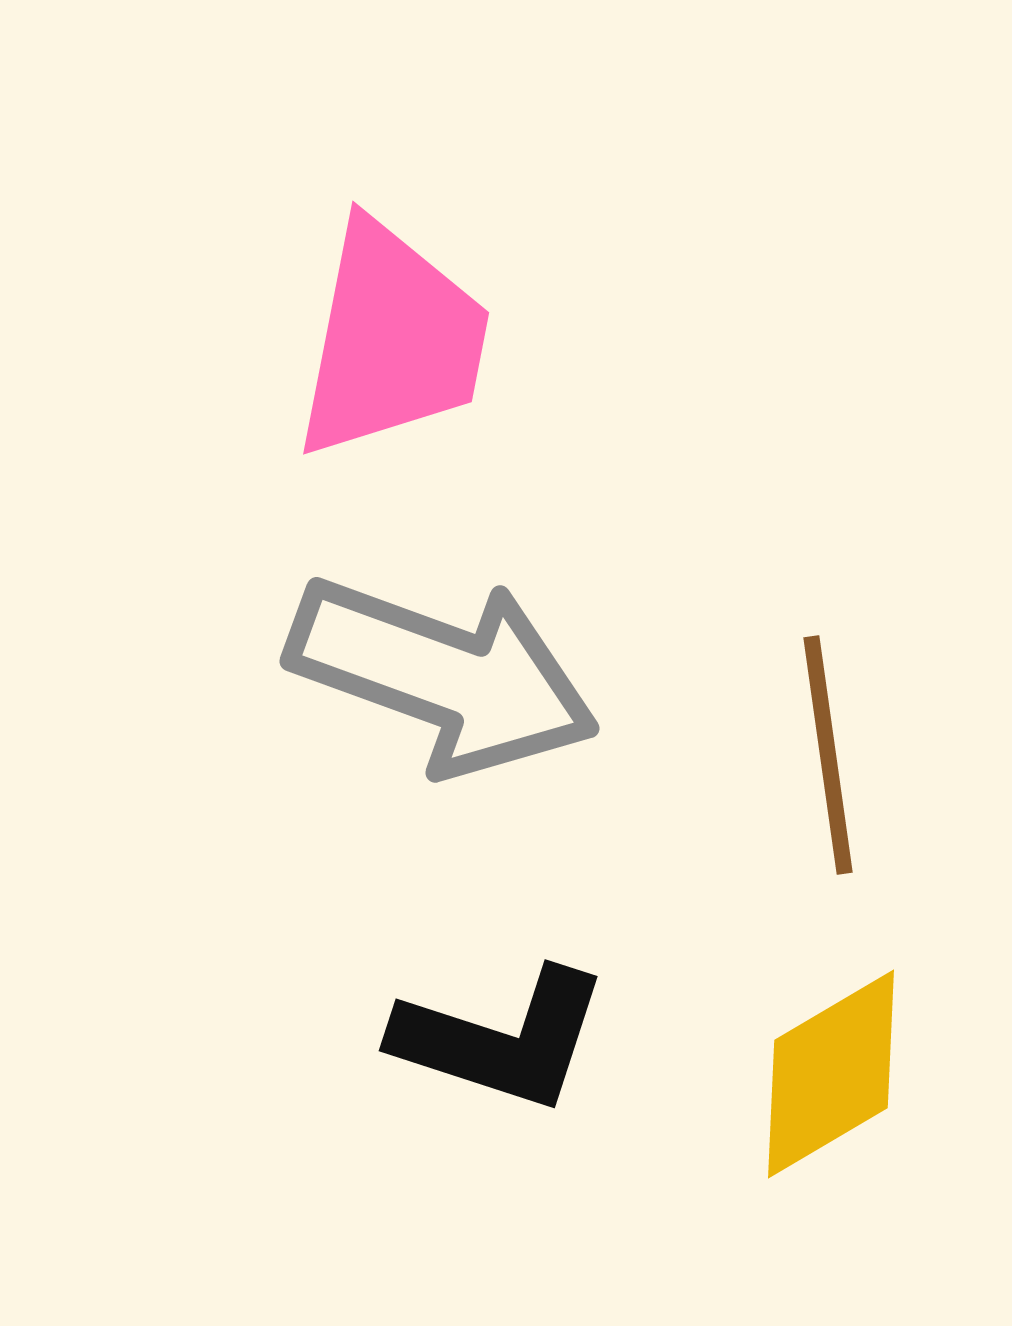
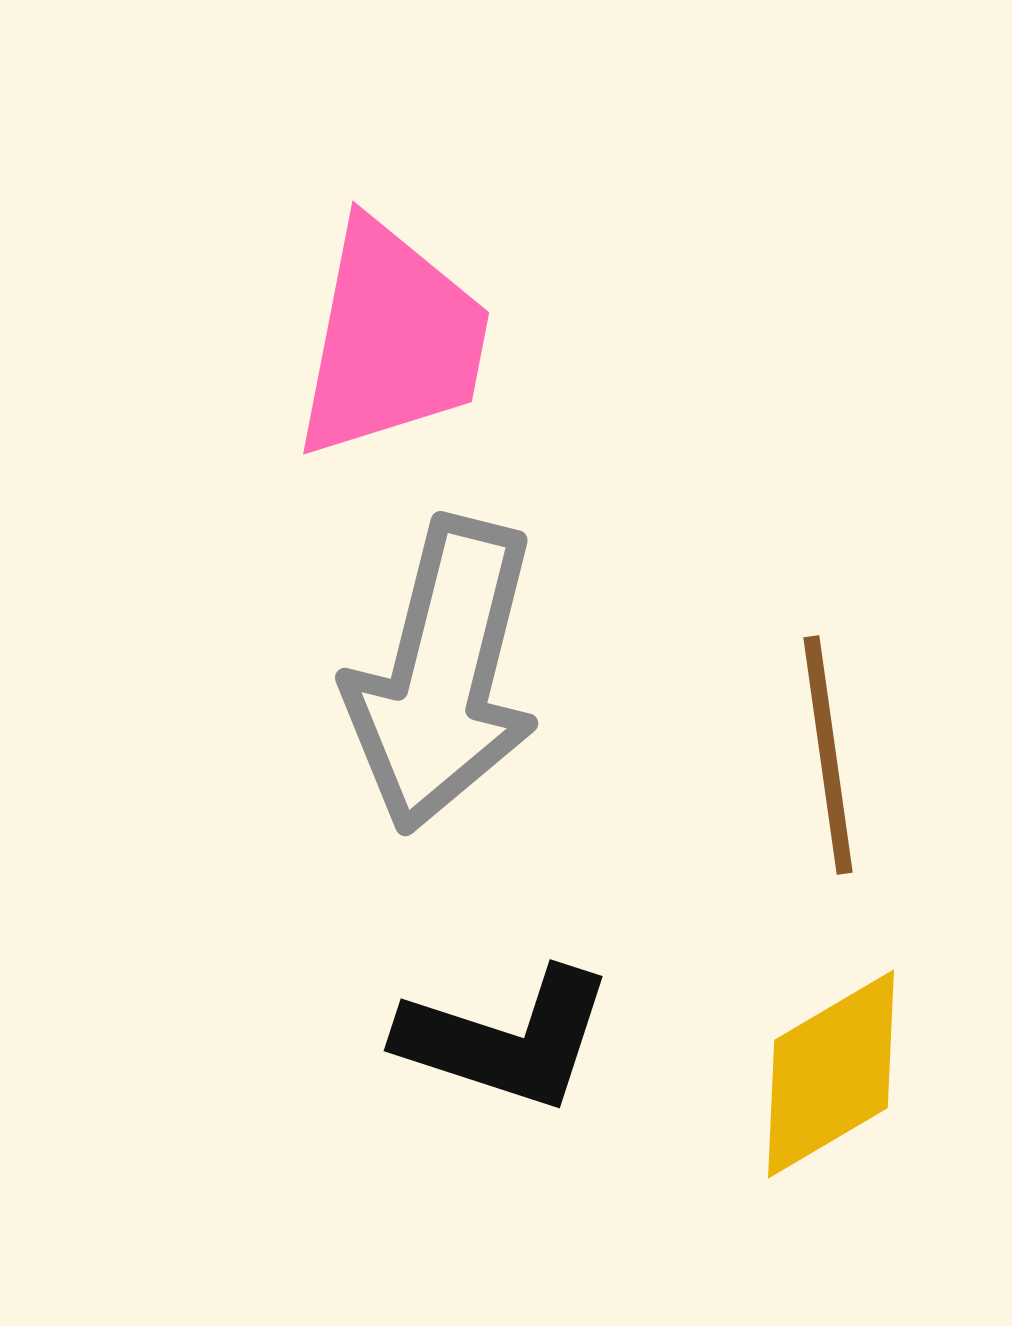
gray arrow: rotated 84 degrees clockwise
black L-shape: moved 5 px right
